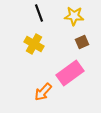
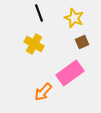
yellow star: moved 2 px down; rotated 18 degrees clockwise
